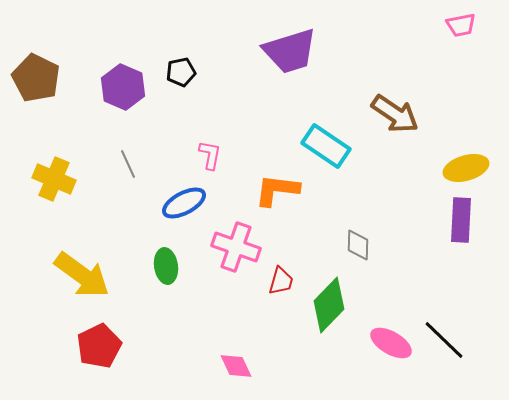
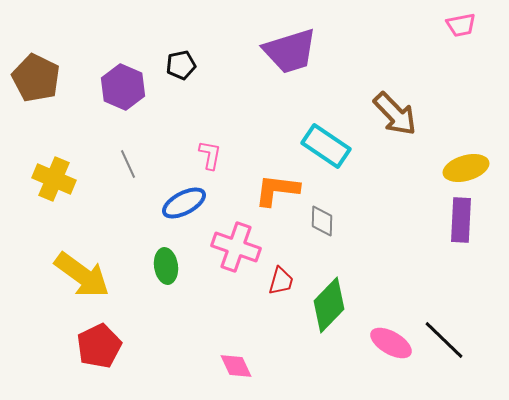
black pentagon: moved 7 px up
brown arrow: rotated 12 degrees clockwise
gray diamond: moved 36 px left, 24 px up
